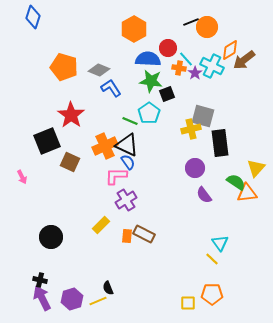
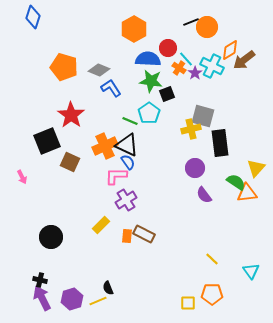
orange cross at (179, 68): rotated 24 degrees clockwise
cyan triangle at (220, 243): moved 31 px right, 28 px down
